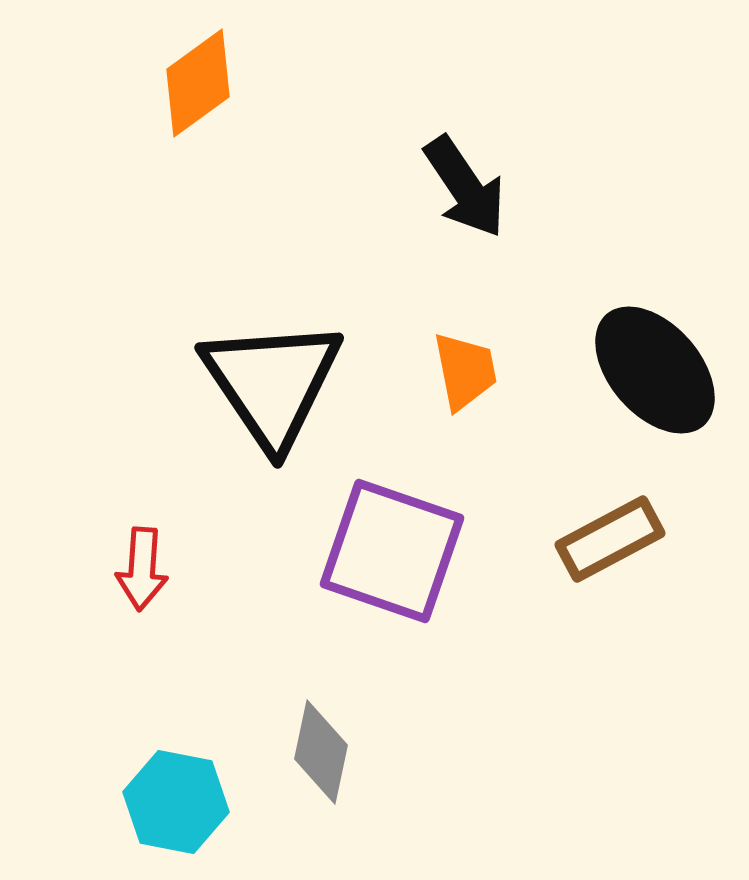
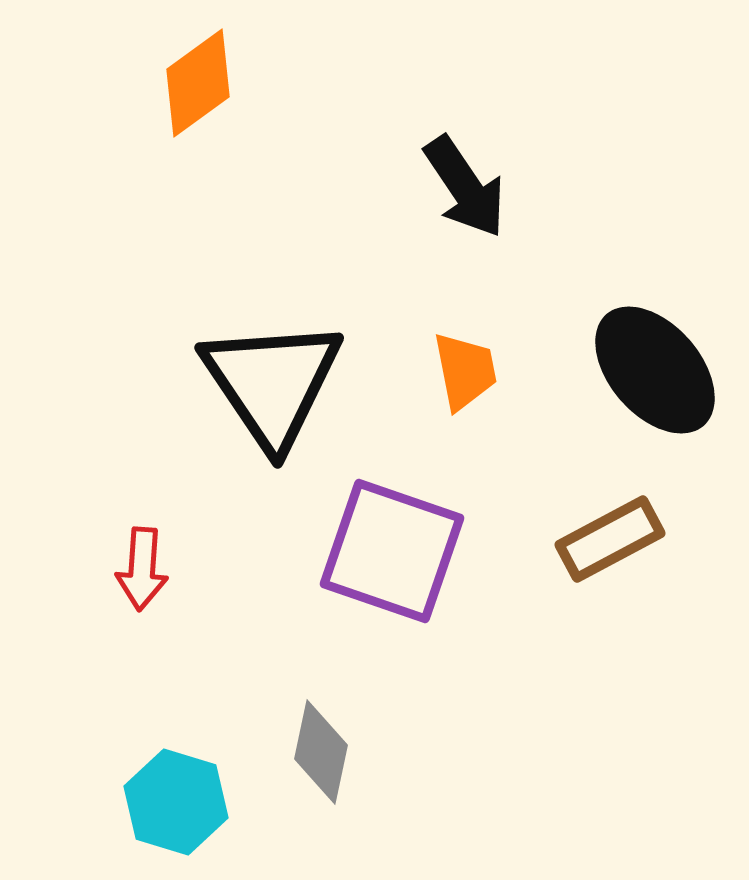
cyan hexagon: rotated 6 degrees clockwise
